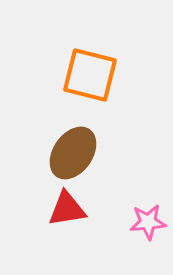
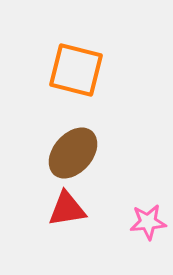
orange square: moved 14 px left, 5 px up
brown ellipse: rotated 6 degrees clockwise
